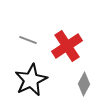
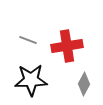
red cross: rotated 24 degrees clockwise
black star: rotated 24 degrees clockwise
